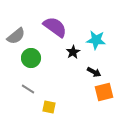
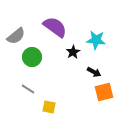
green circle: moved 1 px right, 1 px up
